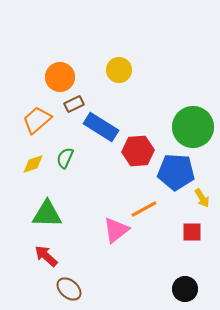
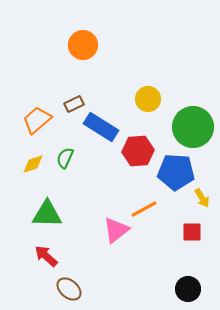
yellow circle: moved 29 px right, 29 px down
orange circle: moved 23 px right, 32 px up
black circle: moved 3 px right
